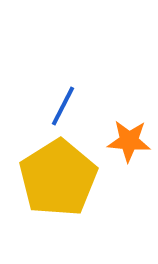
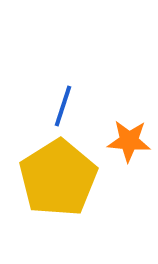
blue line: rotated 9 degrees counterclockwise
